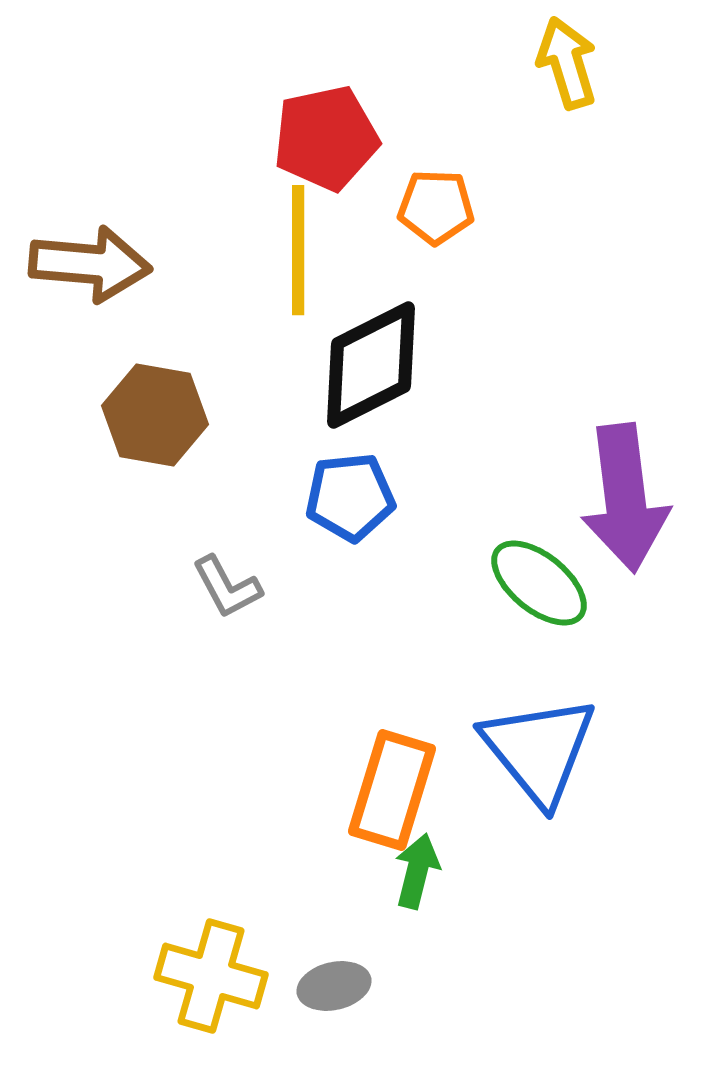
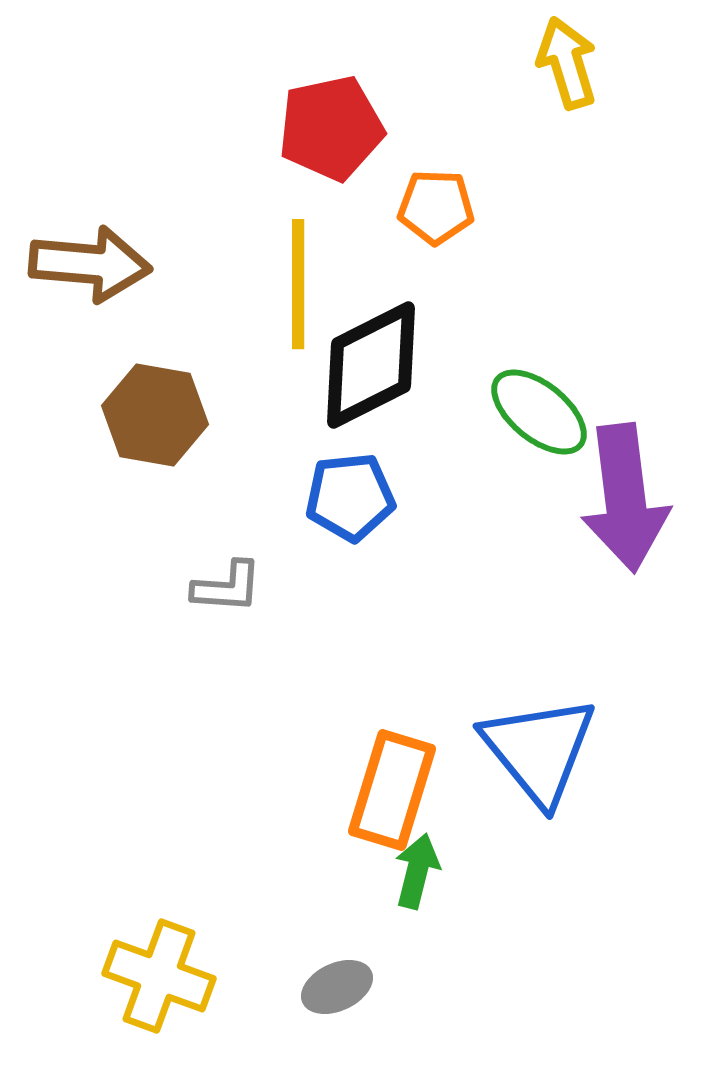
red pentagon: moved 5 px right, 10 px up
yellow line: moved 34 px down
green ellipse: moved 171 px up
gray L-shape: rotated 58 degrees counterclockwise
yellow cross: moved 52 px left; rotated 4 degrees clockwise
gray ellipse: moved 3 px right, 1 px down; rotated 12 degrees counterclockwise
